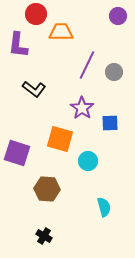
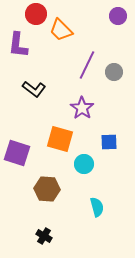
orange trapezoid: moved 2 px up; rotated 135 degrees counterclockwise
blue square: moved 1 px left, 19 px down
cyan circle: moved 4 px left, 3 px down
cyan semicircle: moved 7 px left
